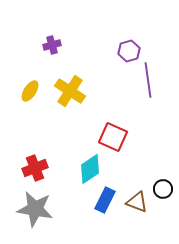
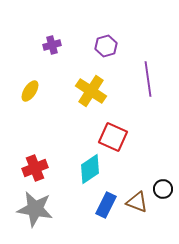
purple hexagon: moved 23 px left, 5 px up
purple line: moved 1 px up
yellow cross: moved 21 px right
blue rectangle: moved 1 px right, 5 px down
